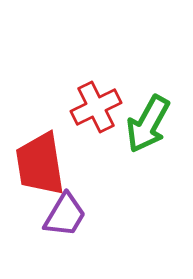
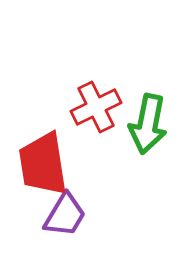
green arrow: rotated 18 degrees counterclockwise
red trapezoid: moved 3 px right
